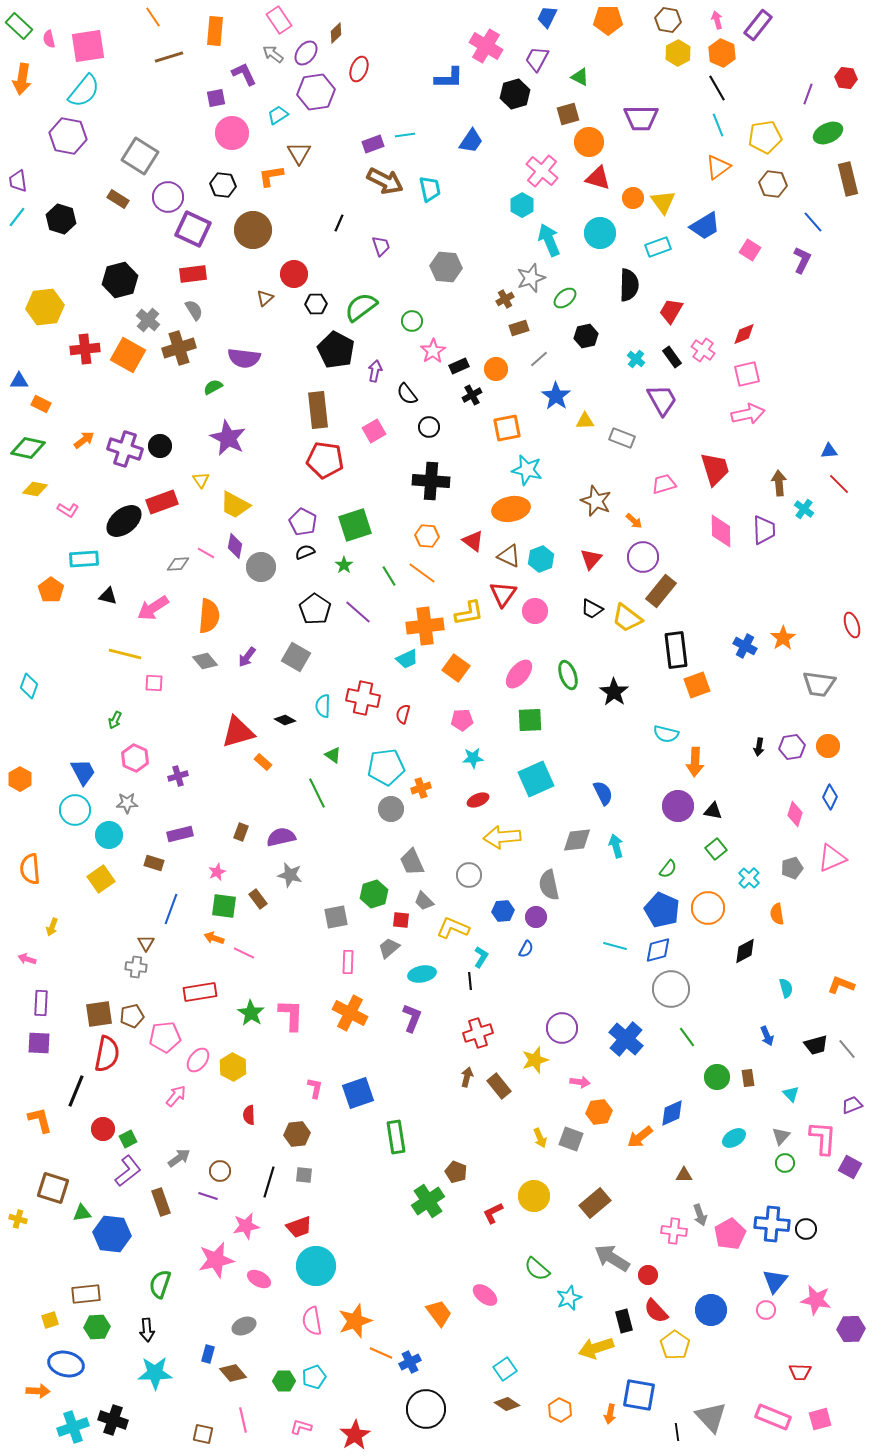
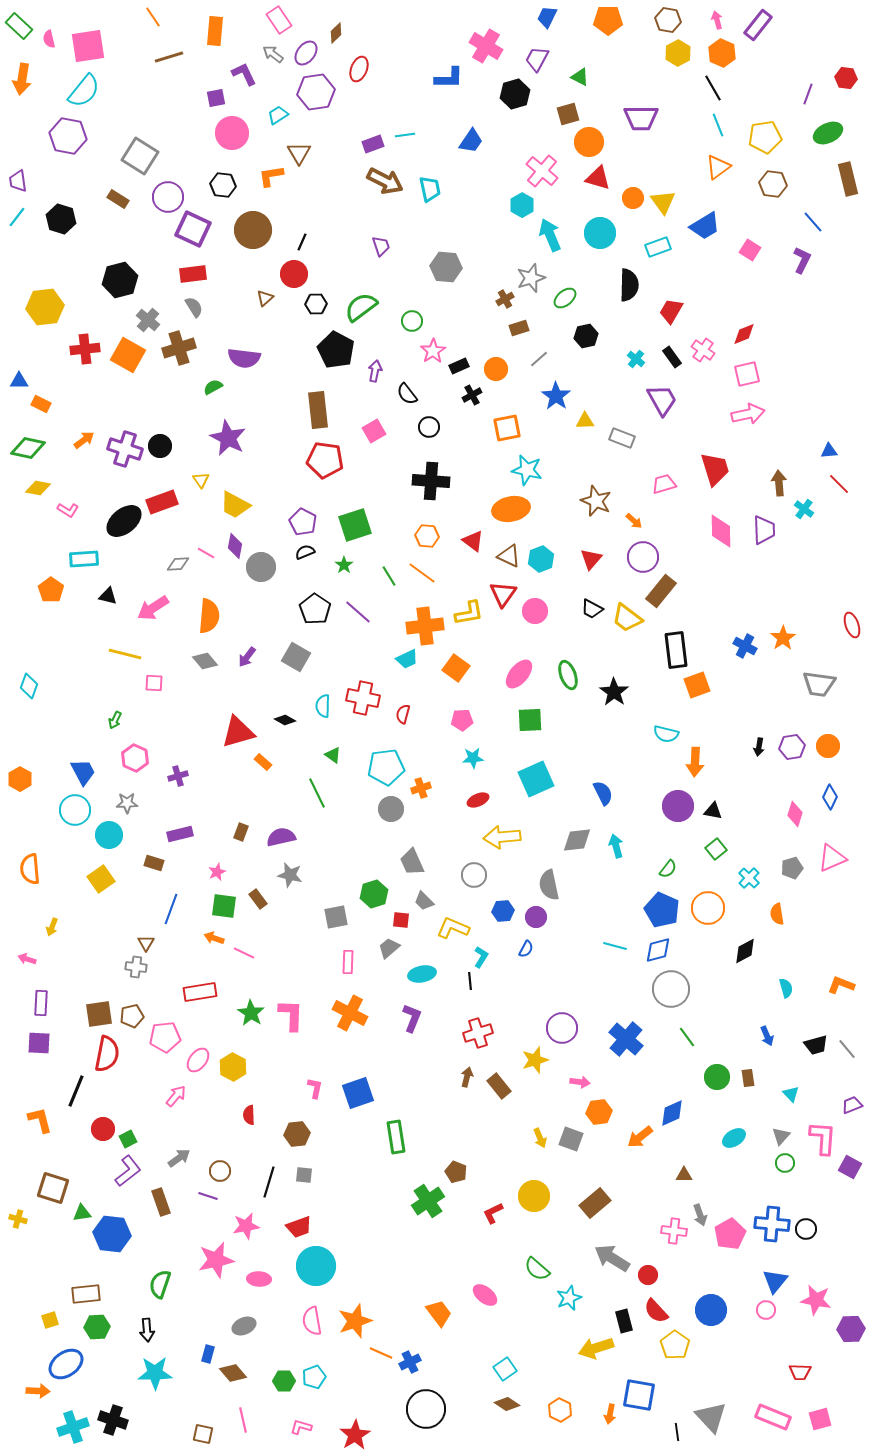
black line at (717, 88): moved 4 px left
black line at (339, 223): moved 37 px left, 19 px down
cyan arrow at (549, 240): moved 1 px right, 5 px up
gray semicircle at (194, 310): moved 3 px up
yellow diamond at (35, 489): moved 3 px right, 1 px up
gray circle at (469, 875): moved 5 px right
pink ellipse at (259, 1279): rotated 25 degrees counterclockwise
blue ellipse at (66, 1364): rotated 48 degrees counterclockwise
